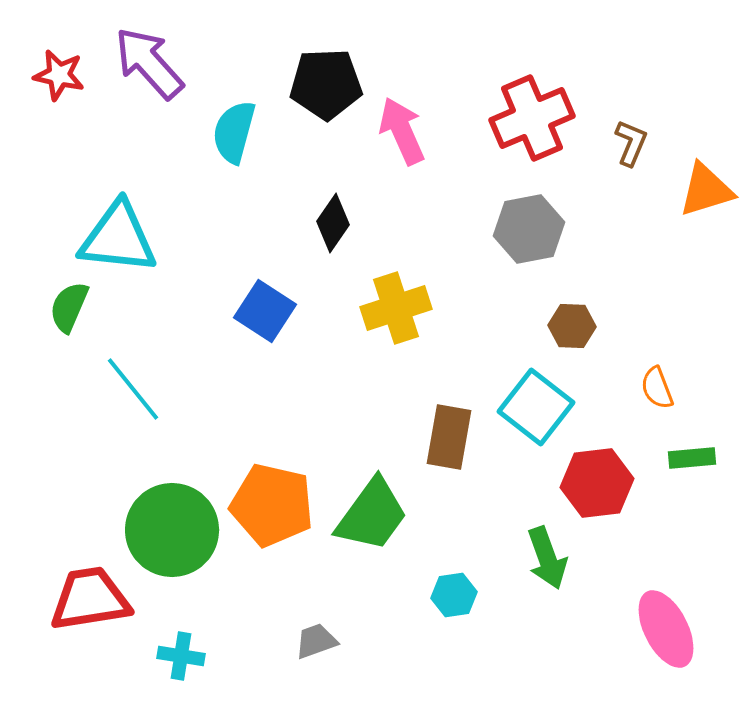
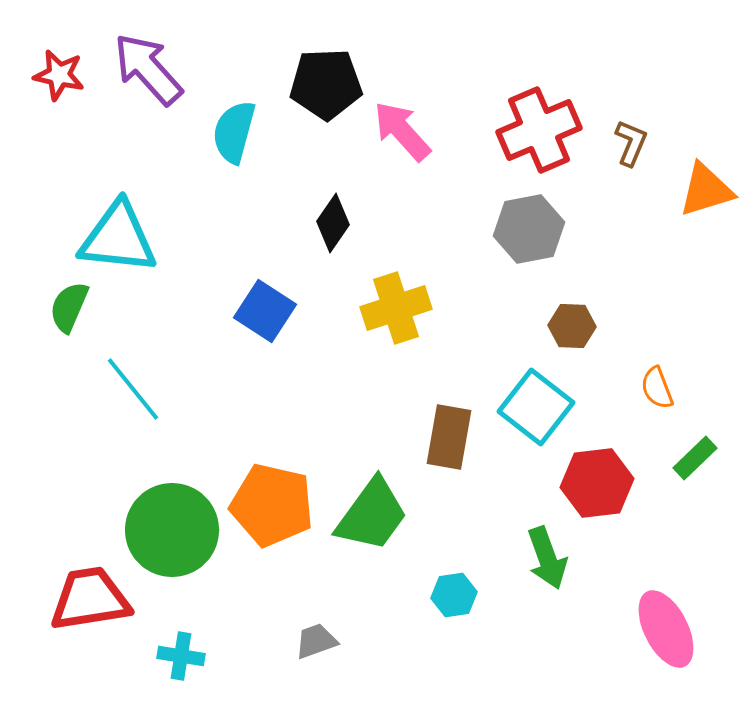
purple arrow: moved 1 px left, 6 px down
red cross: moved 7 px right, 12 px down
pink arrow: rotated 18 degrees counterclockwise
green rectangle: moved 3 px right; rotated 39 degrees counterclockwise
